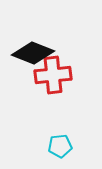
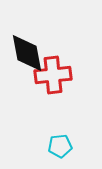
black diamond: moved 6 px left; rotated 57 degrees clockwise
